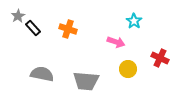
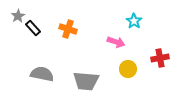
red cross: rotated 36 degrees counterclockwise
